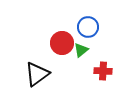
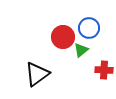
blue circle: moved 1 px right, 1 px down
red circle: moved 1 px right, 6 px up
red cross: moved 1 px right, 1 px up
